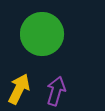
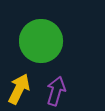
green circle: moved 1 px left, 7 px down
